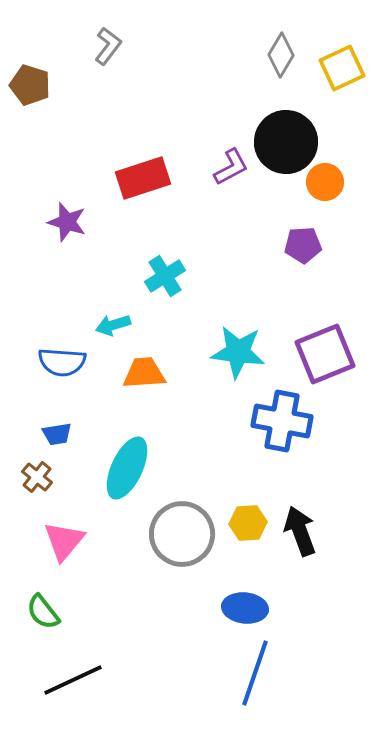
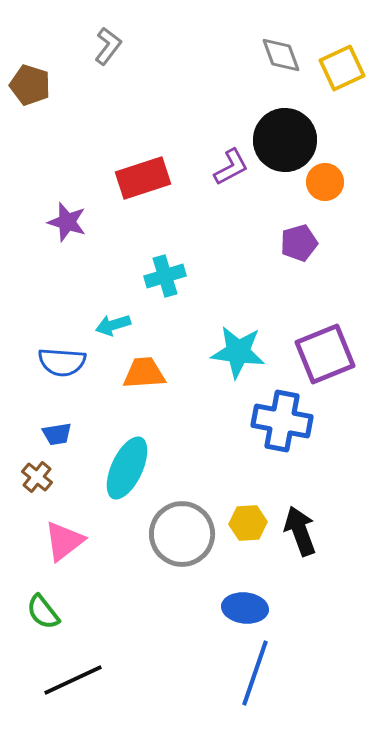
gray diamond: rotated 51 degrees counterclockwise
black circle: moved 1 px left, 2 px up
purple pentagon: moved 4 px left, 2 px up; rotated 12 degrees counterclockwise
cyan cross: rotated 15 degrees clockwise
pink triangle: rotated 12 degrees clockwise
